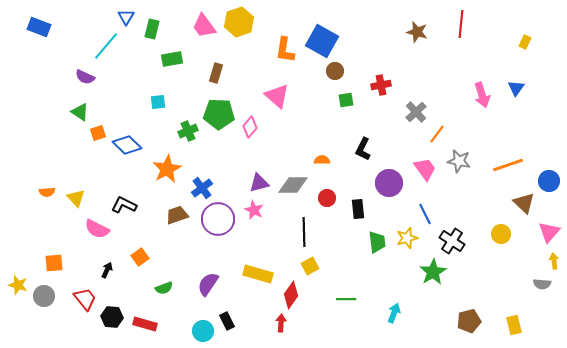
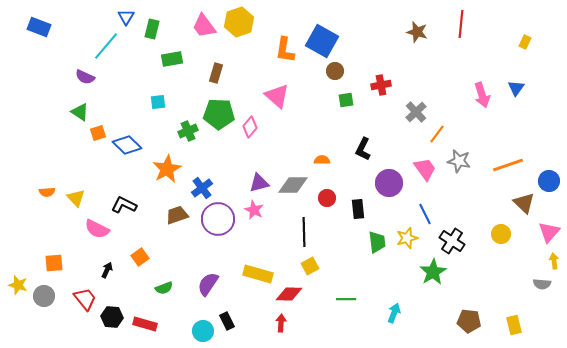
red diamond at (291, 295): moved 2 px left, 1 px up; rotated 56 degrees clockwise
brown pentagon at (469, 321): rotated 20 degrees clockwise
